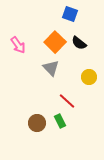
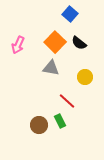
blue square: rotated 21 degrees clockwise
pink arrow: rotated 60 degrees clockwise
gray triangle: rotated 36 degrees counterclockwise
yellow circle: moved 4 px left
brown circle: moved 2 px right, 2 px down
